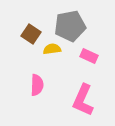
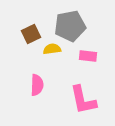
brown square: rotated 30 degrees clockwise
pink rectangle: moved 1 px left; rotated 18 degrees counterclockwise
pink L-shape: rotated 36 degrees counterclockwise
